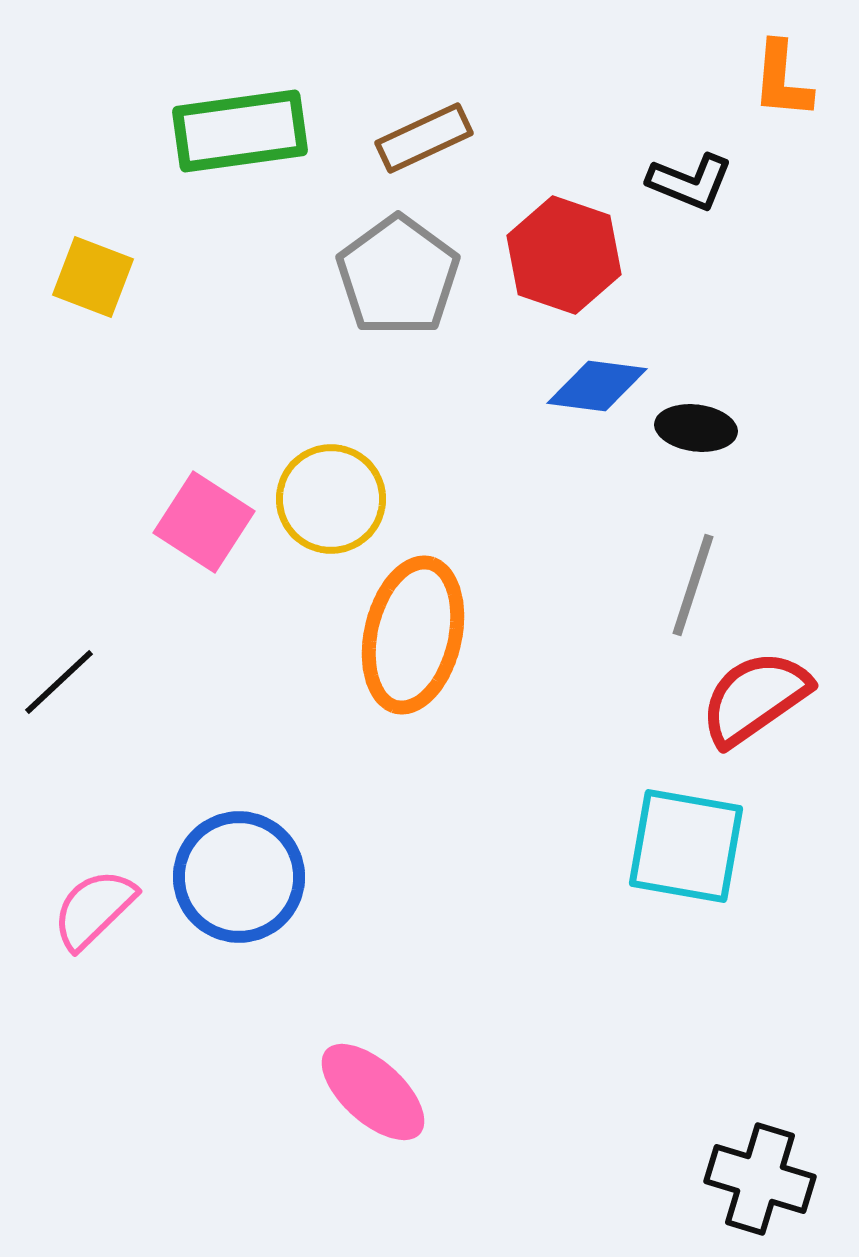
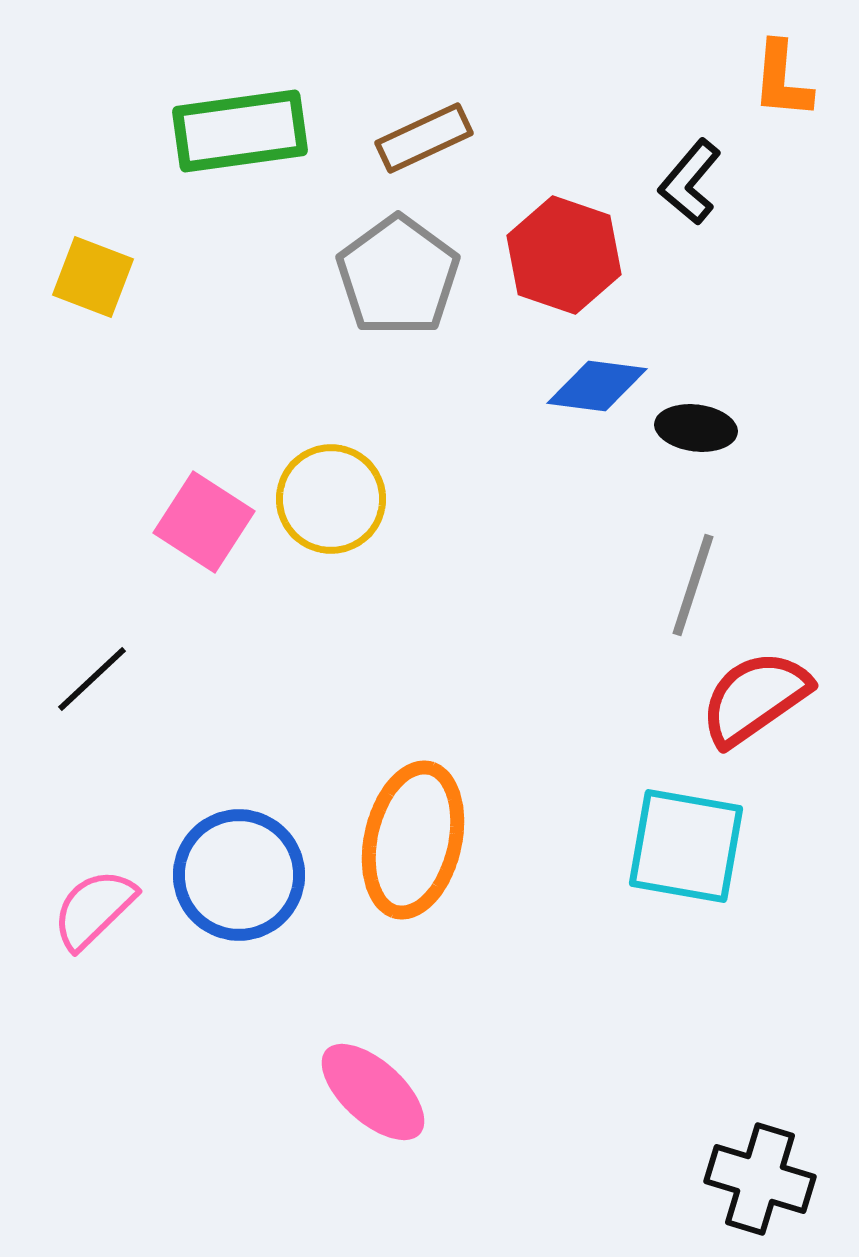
black L-shape: rotated 108 degrees clockwise
orange ellipse: moved 205 px down
black line: moved 33 px right, 3 px up
blue circle: moved 2 px up
